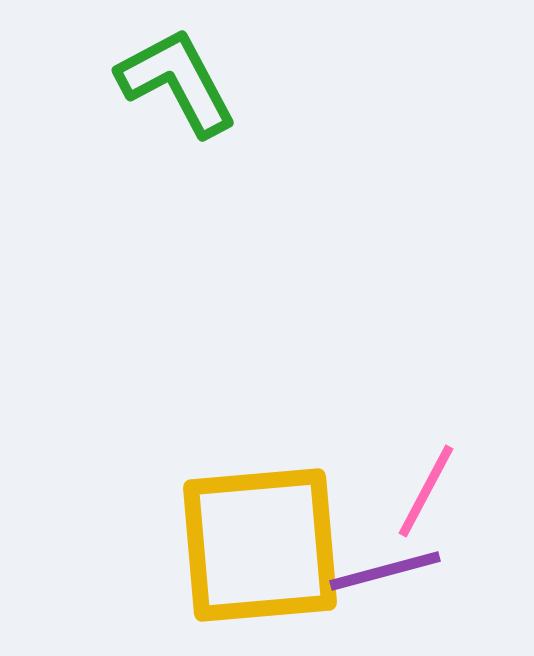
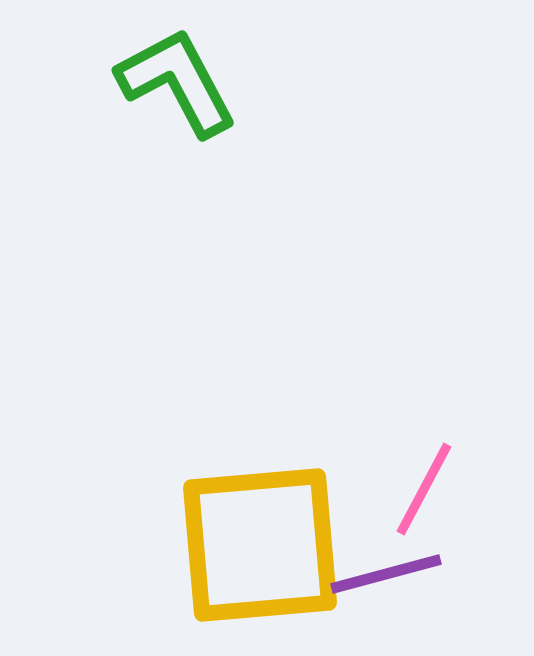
pink line: moved 2 px left, 2 px up
purple line: moved 1 px right, 3 px down
